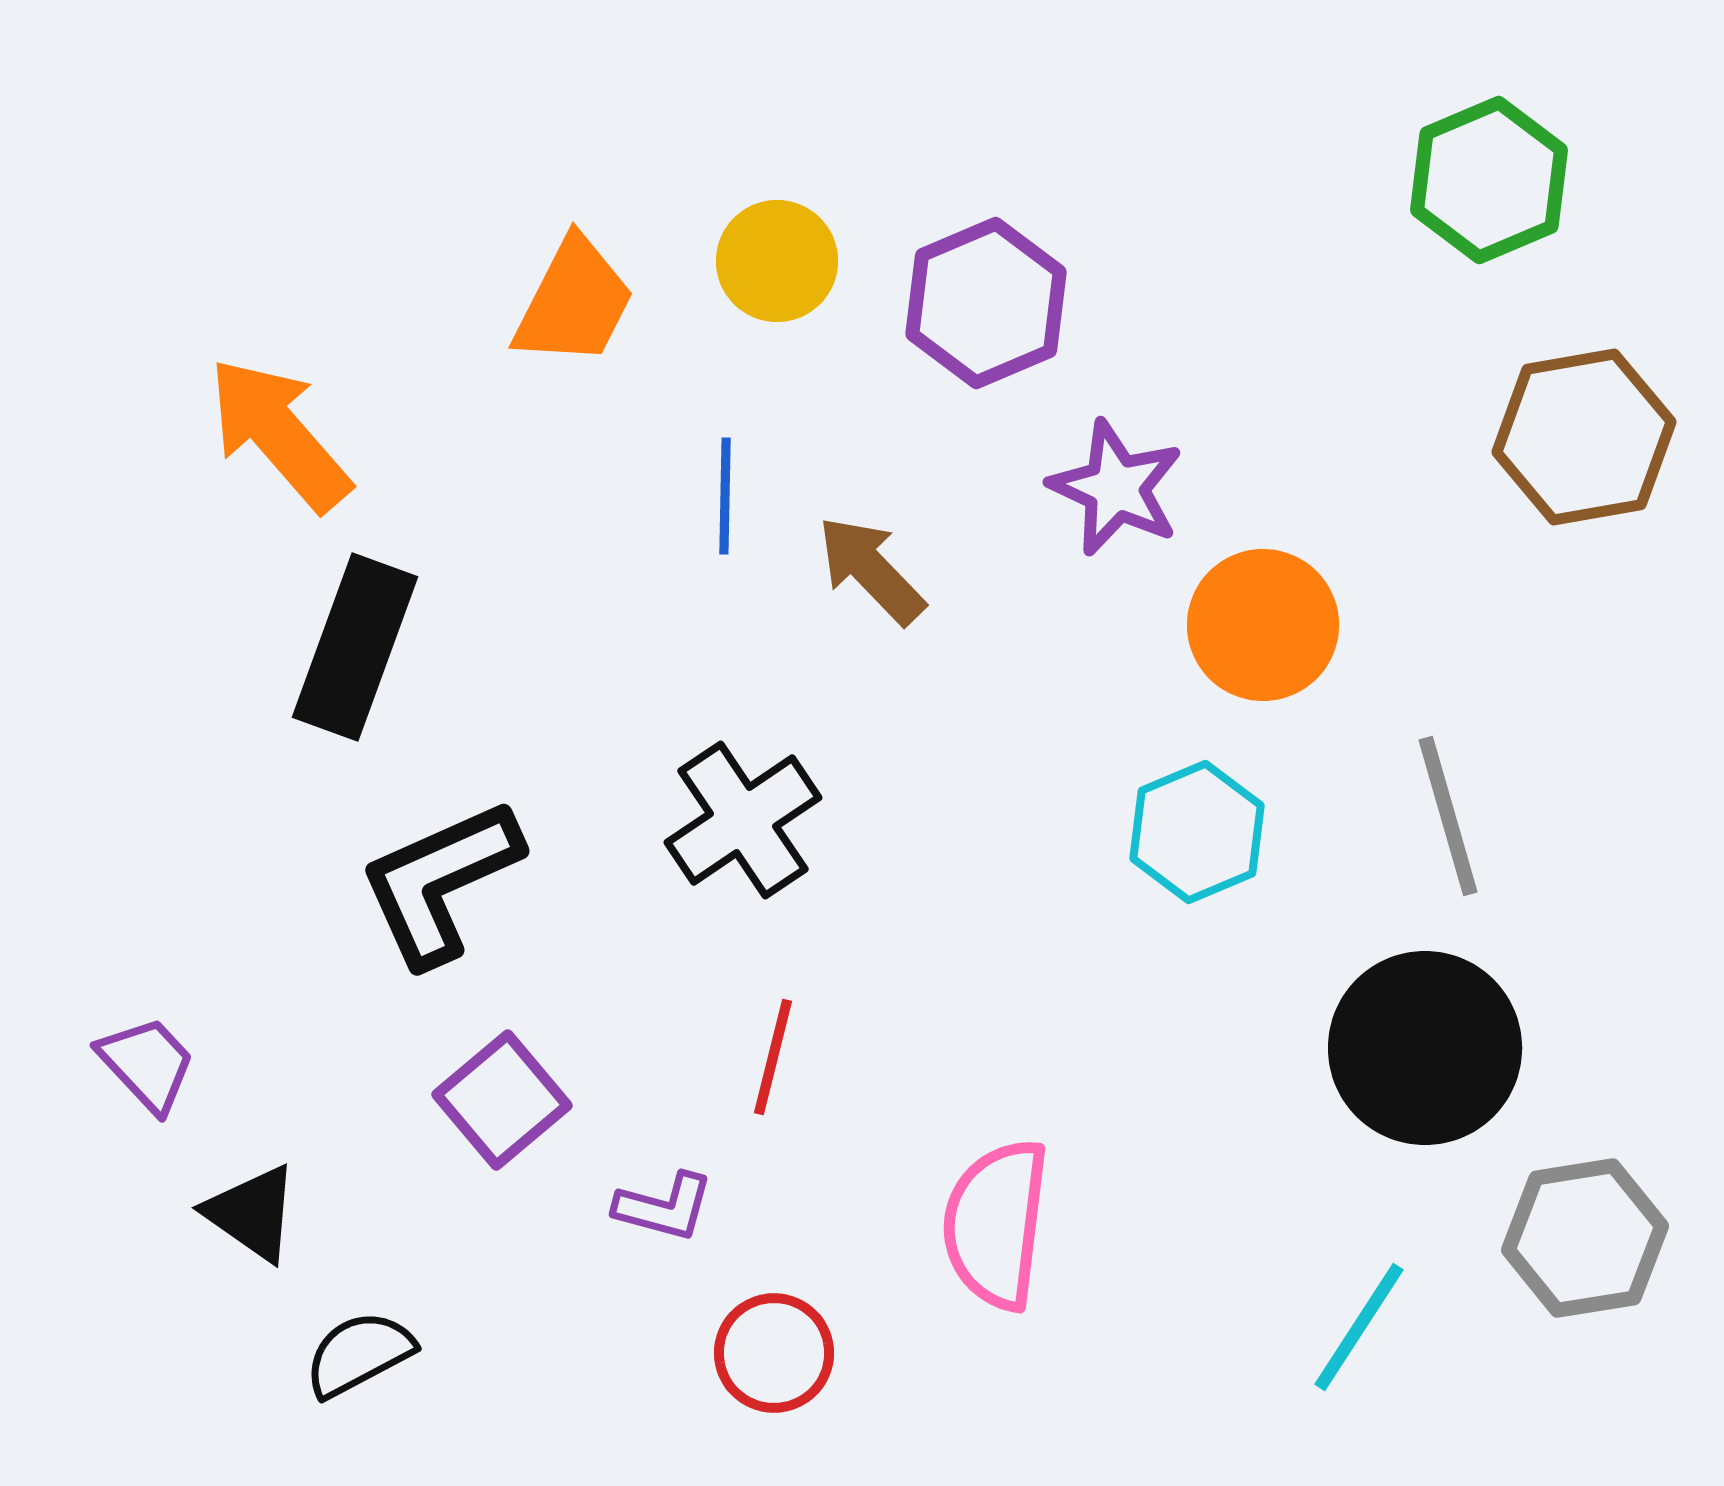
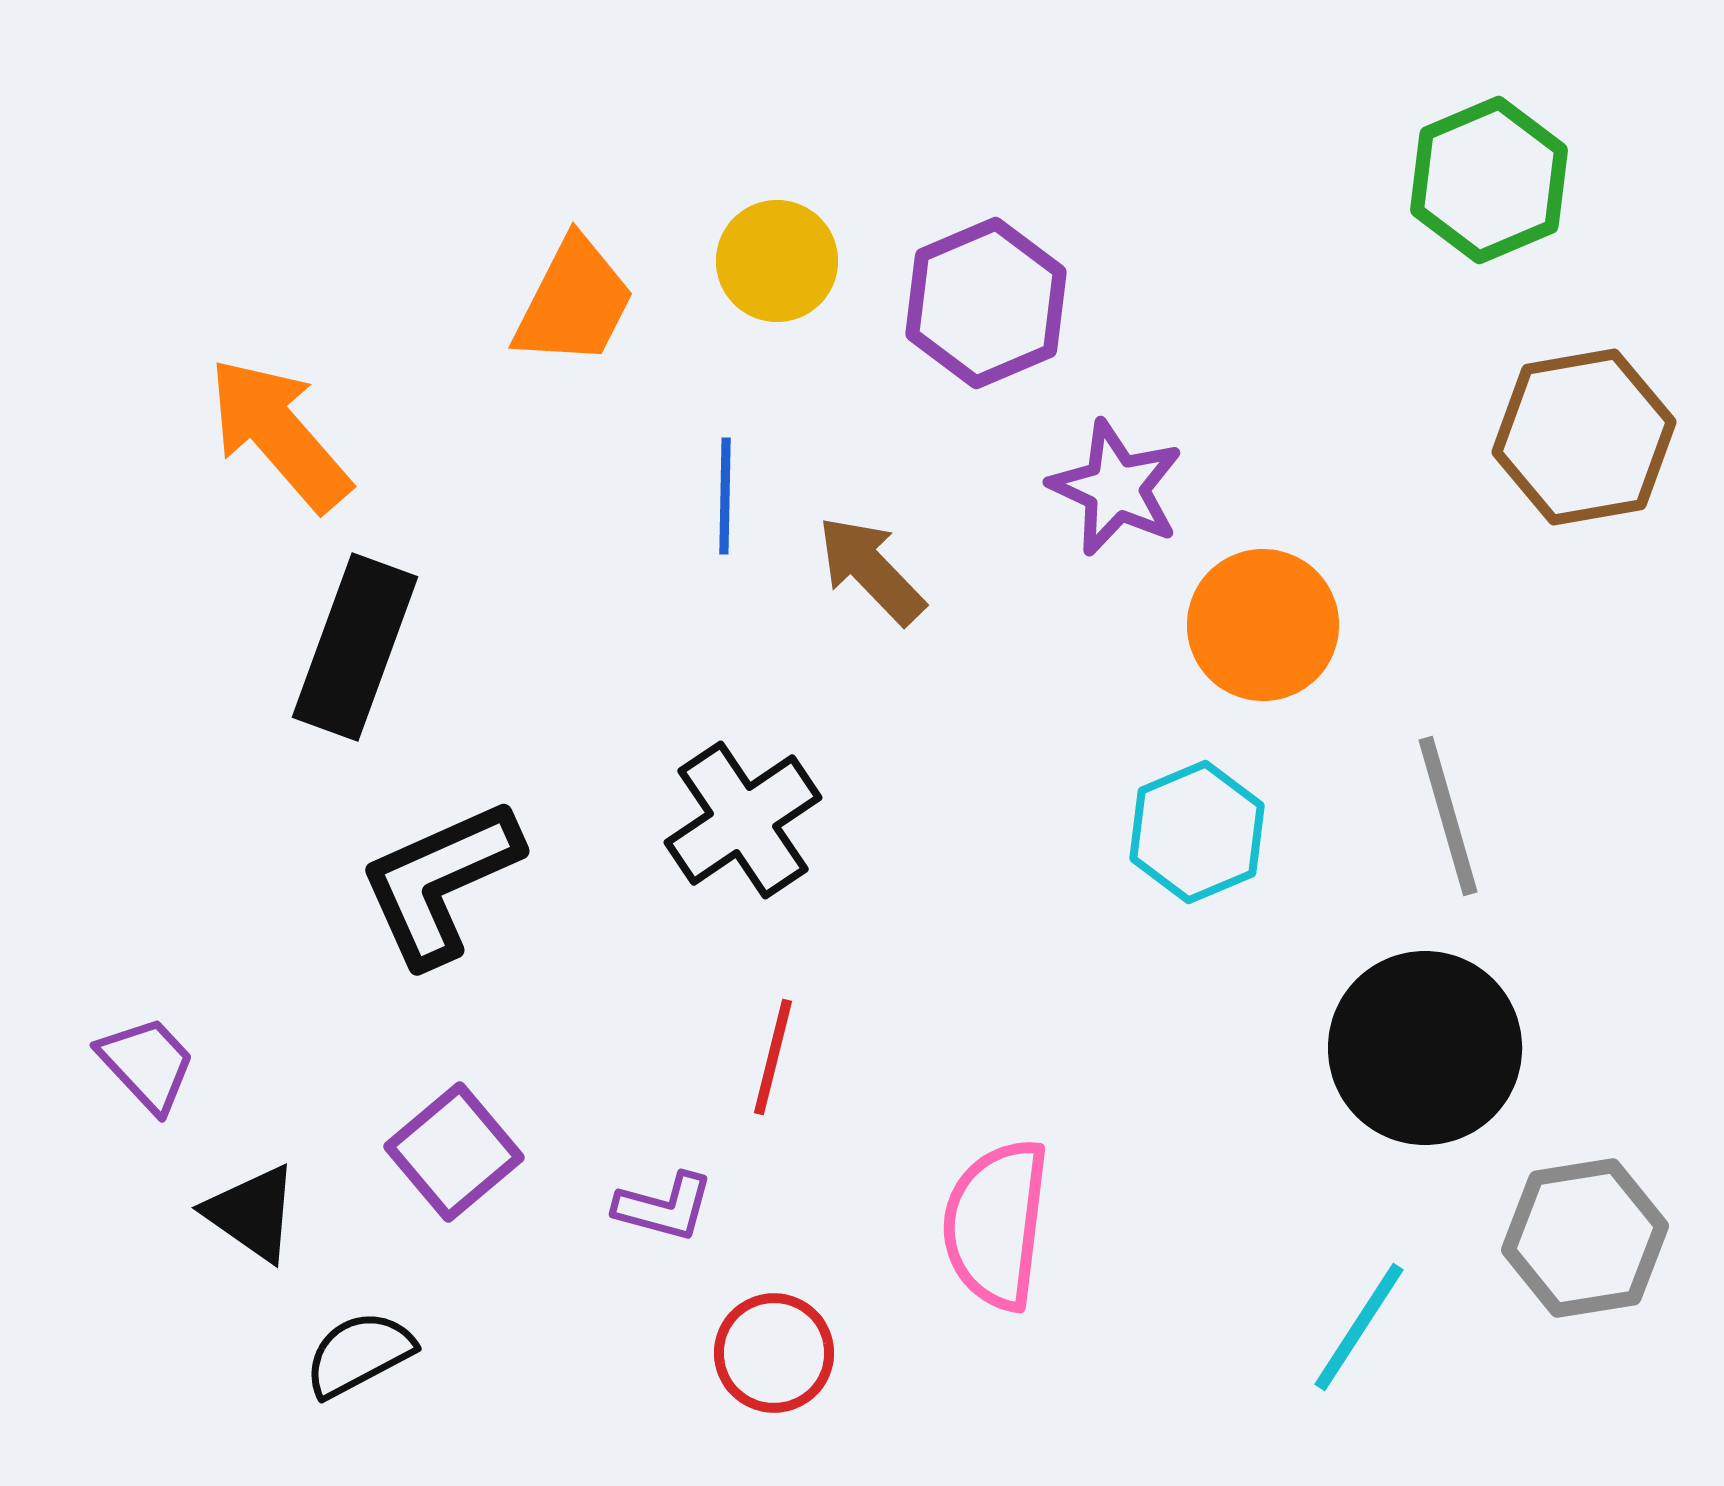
purple square: moved 48 px left, 52 px down
